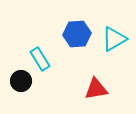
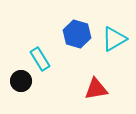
blue hexagon: rotated 20 degrees clockwise
